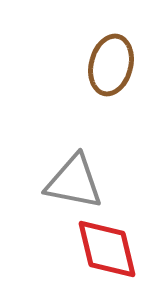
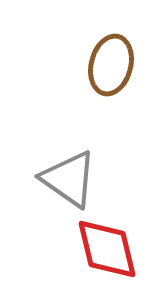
gray triangle: moved 5 px left, 3 px up; rotated 24 degrees clockwise
